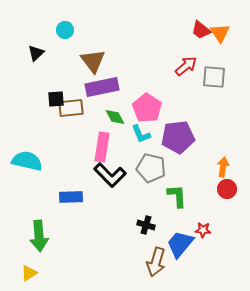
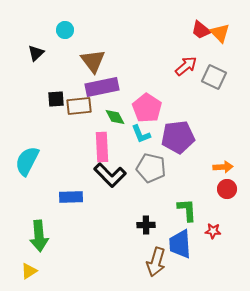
orange triangle: rotated 10 degrees counterclockwise
gray square: rotated 20 degrees clockwise
brown rectangle: moved 8 px right, 2 px up
pink rectangle: rotated 12 degrees counterclockwise
cyan semicircle: rotated 76 degrees counterclockwise
orange arrow: rotated 78 degrees clockwise
green L-shape: moved 10 px right, 14 px down
black cross: rotated 18 degrees counterclockwise
red star: moved 10 px right, 1 px down
blue trapezoid: rotated 44 degrees counterclockwise
yellow triangle: moved 2 px up
